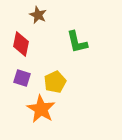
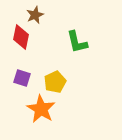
brown star: moved 3 px left; rotated 24 degrees clockwise
red diamond: moved 7 px up
